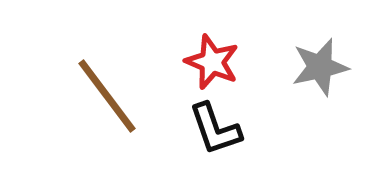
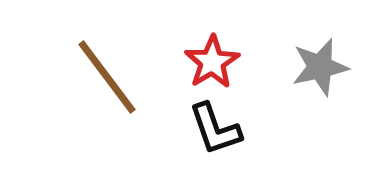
red star: rotated 18 degrees clockwise
brown line: moved 19 px up
